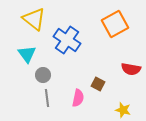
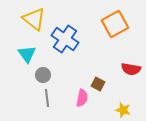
blue cross: moved 2 px left, 1 px up
pink semicircle: moved 4 px right
